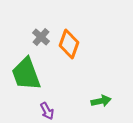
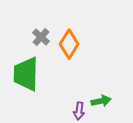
orange diamond: rotated 12 degrees clockwise
green trapezoid: rotated 21 degrees clockwise
purple arrow: moved 32 px right; rotated 36 degrees clockwise
